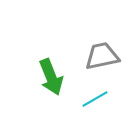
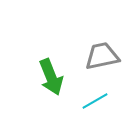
cyan line: moved 2 px down
